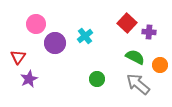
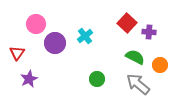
red triangle: moved 1 px left, 4 px up
